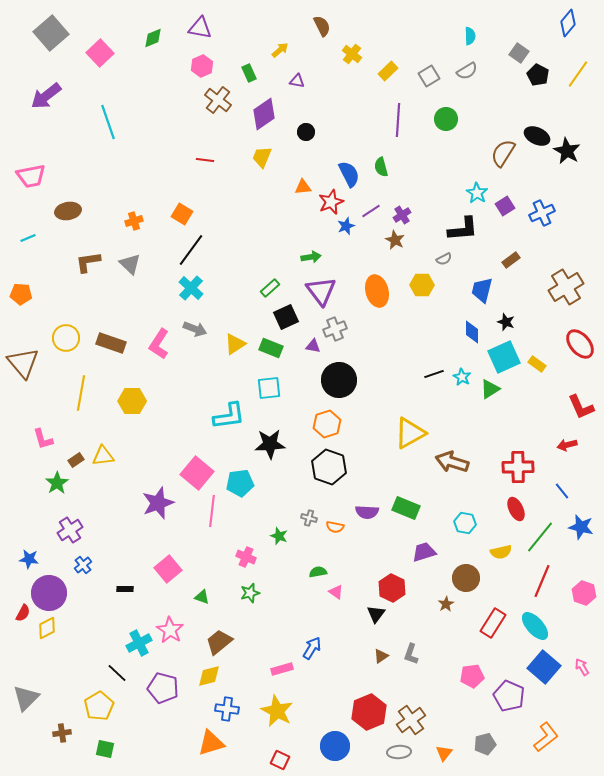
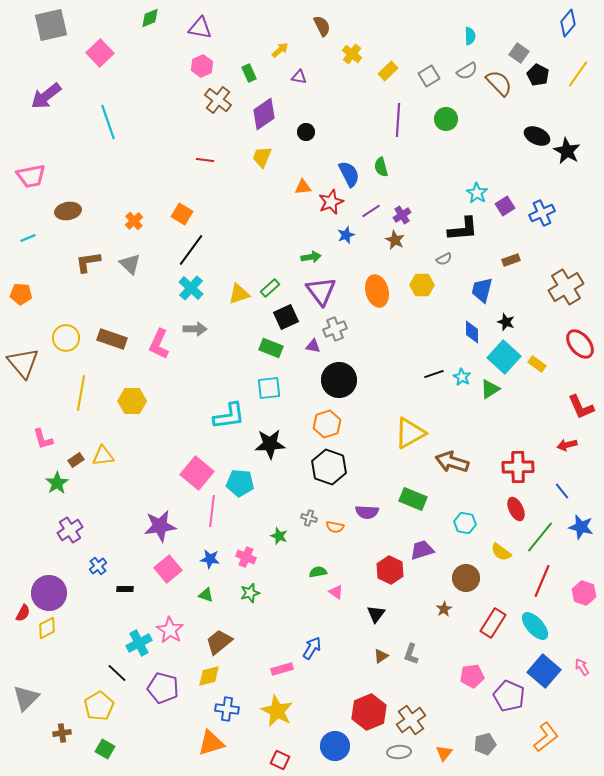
gray square at (51, 33): moved 8 px up; rotated 28 degrees clockwise
green diamond at (153, 38): moved 3 px left, 20 px up
purple triangle at (297, 81): moved 2 px right, 4 px up
brown semicircle at (503, 153): moved 4 px left, 70 px up; rotated 104 degrees clockwise
orange cross at (134, 221): rotated 24 degrees counterclockwise
blue star at (346, 226): moved 9 px down
brown rectangle at (511, 260): rotated 18 degrees clockwise
gray arrow at (195, 329): rotated 20 degrees counterclockwise
brown rectangle at (111, 343): moved 1 px right, 4 px up
pink L-shape at (159, 344): rotated 8 degrees counterclockwise
yellow triangle at (235, 344): moved 4 px right, 50 px up; rotated 15 degrees clockwise
cyan square at (504, 357): rotated 24 degrees counterclockwise
cyan pentagon at (240, 483): rotated 12 degrees clockwise
purple star at (158, 503): moved 2 px right, 23 px down; rotated 12 degrees clockwise
green rectangle at (406, 508): moved 7 px right, 9 px up
purple trapezoid at (424, 552): moved 2 px left, 2 px up
yellow semicircle at (501, 552): rotated 50 degrees clockwise
blue star at (29, 559): moved 181 px right
blue cross at (83, 565): moved 15 px right, 1 px down
red hexagon at (392, 588): moved 2 px left, 18 px up
green triangle at (202, 597): moved 4 px right, 2 px up
brown star at (446, 604): moved 2 px left, 5 px down
blue square at (544, 667): moved 4 px down
green square at (105, 749): rotated 18 degrees clockwise
